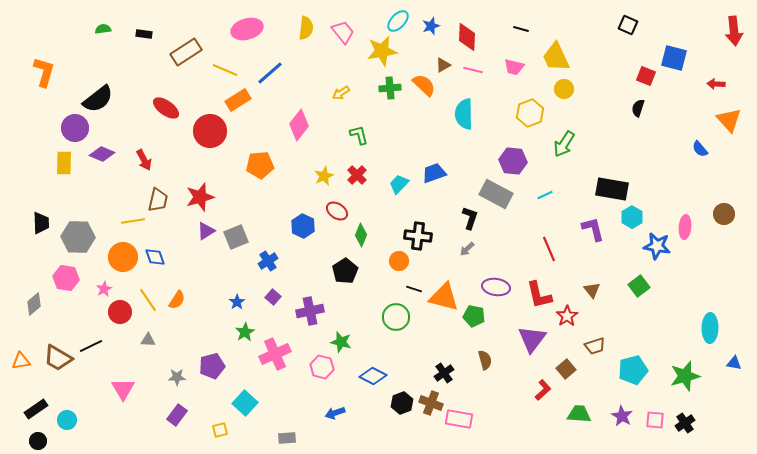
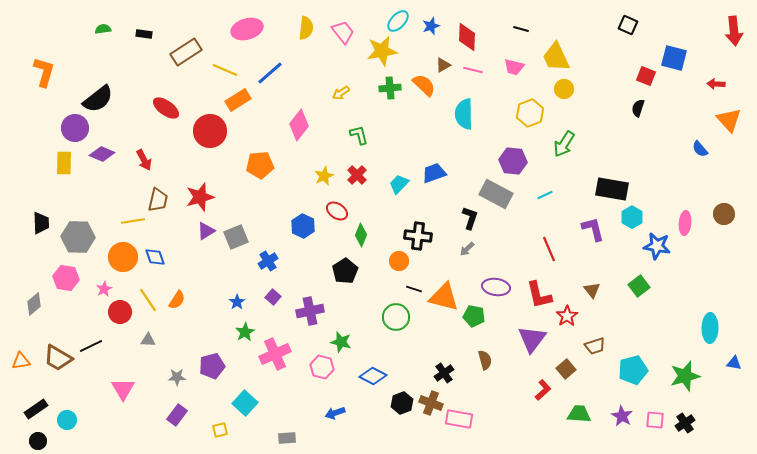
pink ellipse at (685, 227): moved 4 px up
